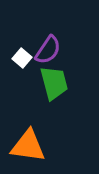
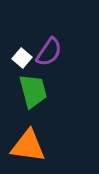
purple semicircle: moved 1 px right, 2 px down
green trapezoid: moved 21 px left, 8 px down
